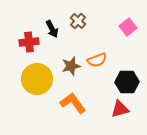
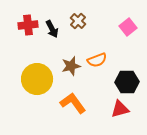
red cross: moved 1 px left, 17 px up
